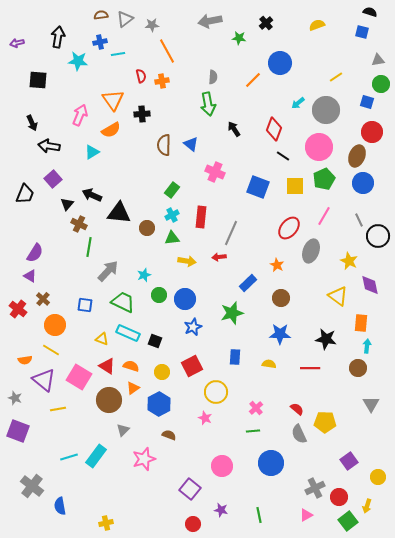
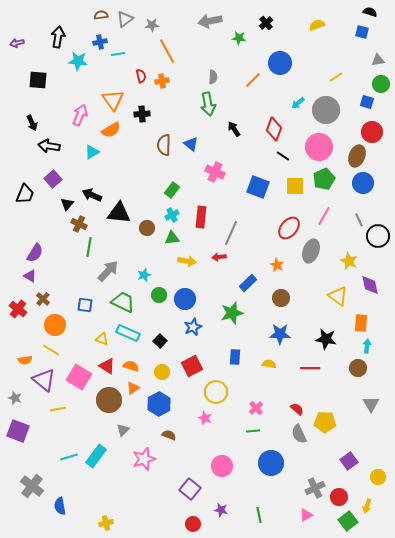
black square at (155, 341): moved 5 px right; rotated 24 degrees clockwise
